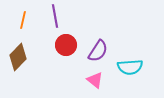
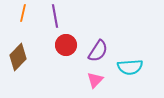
orange line: moved 7 px up
pink triangle: rotated 36 degrees clockwise
